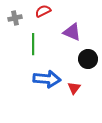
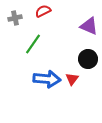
purple triangle: moved 17 px right, 6 px up
green line: rotated 35 degrees clockwise
red triangle: moved 2 px left, 9 px up
